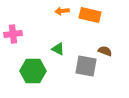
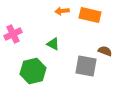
pink cross: rotated 18 degrees counterclockwise
green triangle: moved 5 px left, 5 px up
green hexagon: rotated 15 degrees counterclockwise
